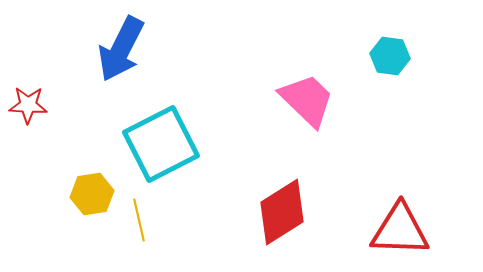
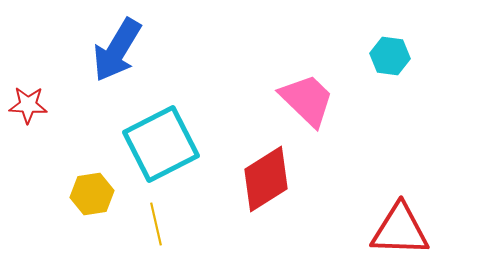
blue arrow: moved 4 px left, 1 px down; rotated 4 degrees clockwise
red diamond: moved 16 px left, 33 px up
yellow line: moved 17 px right, 4 px down
